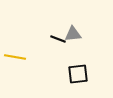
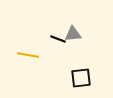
yellow line: moved 13 px right, 2 px up
black square: moved 3 px right, 4 px down
